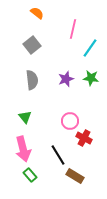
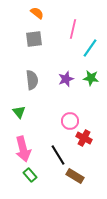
gray square: moved 2 px right, 6 px up; rotated 30 degrees clockwise
green triangle: moved 6 px left, 5 px up
